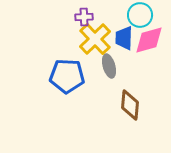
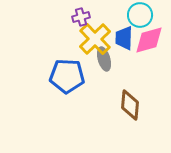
purple cross: moved 3 px left; rotated 12 degrees counterclockwise
gray ellipse: moved 5 px left, 7 px up
